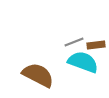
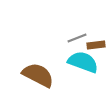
gray line: moved 3 px right, 4 px up
